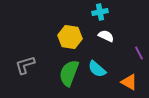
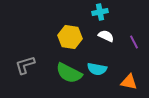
purple line: moved 5 px left, 11 px up
cyan semicircle: rotated 30 degrees counterclockwise
green semicircle: rotated 84 degrees counterclockwise
orange triangle: rotated 18 degrees counterclockwise
